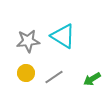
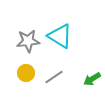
cyan triangle: moved 3 px left
